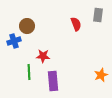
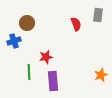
brown circle: moved 3 px up
red star: moved 3 px right, 1 px down; rotated 16 degrees counterclockwise
